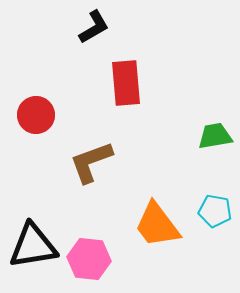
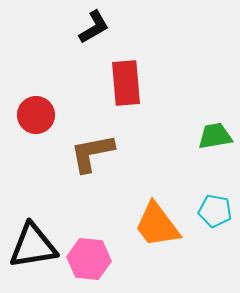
brown L-shape: moved 1 px right, 9 px up; rotated 9 degrees clockwise
